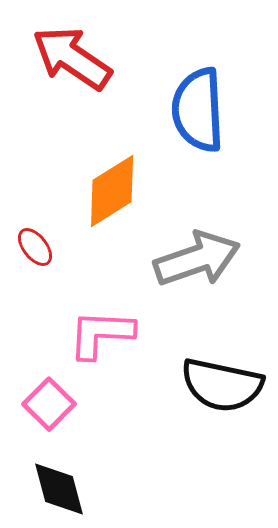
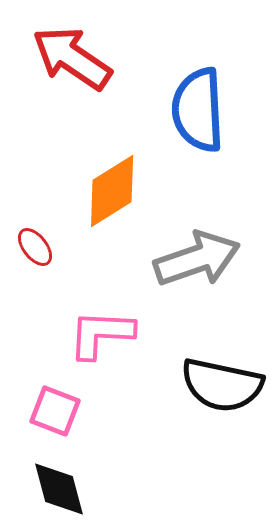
pink square: moved 6 px right, 7 px down; rotated 24 degrees counterclockwise
